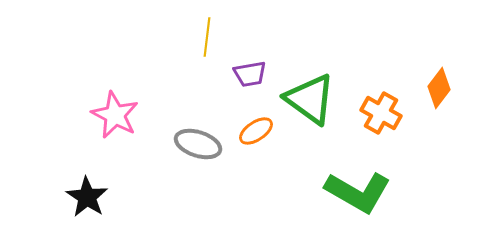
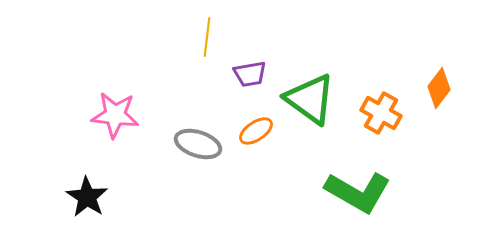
pink star: rotated 21 degrees counterclockwise
